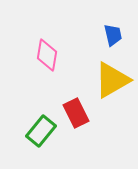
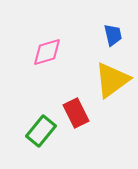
pink diamond: moved 3 px up; rotated 64 degrees clockwise
yellow triangle: rotated 6 degrees counterclockwise
